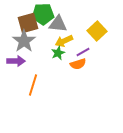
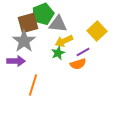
green pentagon: rotated 20 degrees counterclockwise
